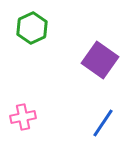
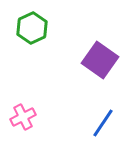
pink cross: rotated 15 degrees counterclockwise
